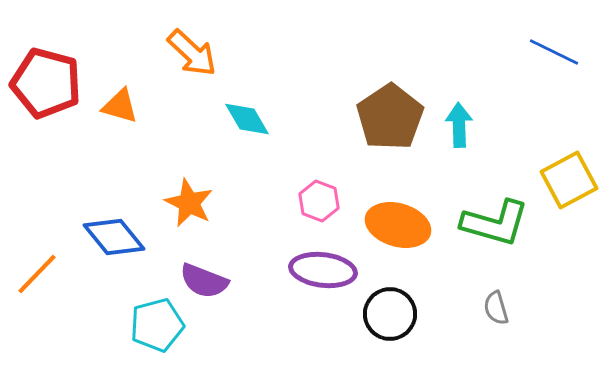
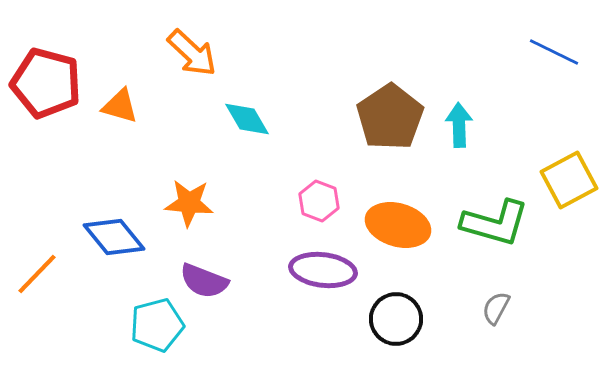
orange star: rotated 21 degrees counterclockwise
gray semicircle: rotated 44 degrees clockwise
black circle: moved 6 px right, 5 px down
